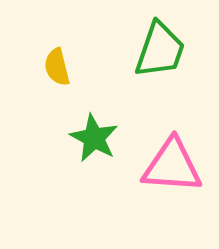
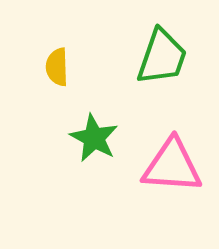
green trapezoid: moved 2 px right, 7 px down
yellow semicircle: rotated 12 degrees clockwise
